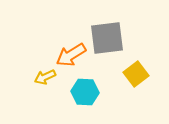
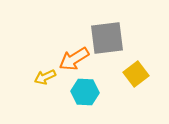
orange arrow: moved 3 px right, 4 px down
